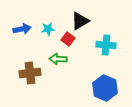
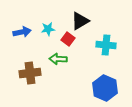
blue arrow: moved 3 px down
